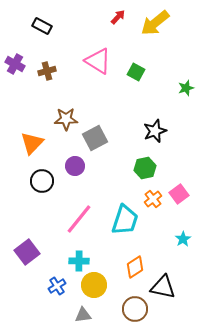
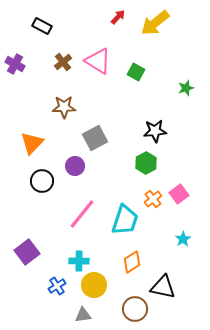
brown cross: moved 16 px right, 9 px up; rotated 24 degrees counterclockwise
brown star: moved 2 px left, 12 px up
black star: rotated 15 degrees clockwise
green hexagon: moved 1 px right, 5 px up; rotated 15 degrees counterclockwise
pink line: moved 3 px right, 5 px up
orange diamond: moved 3 px left, 5 px up
